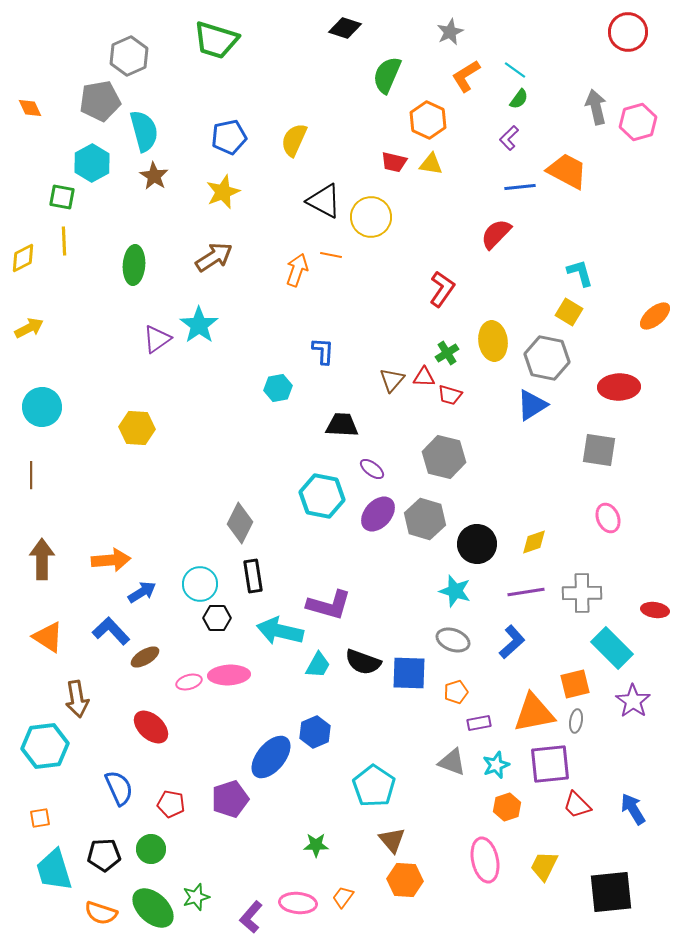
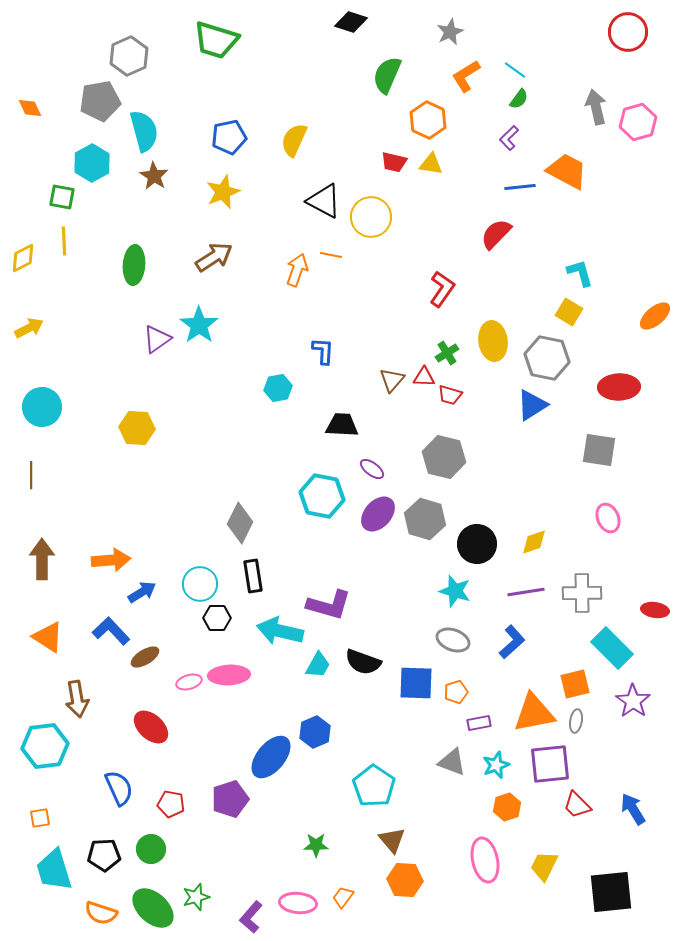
black diamond at (345, 28): moved 6 px right, 6 px up
blue square at (409, 673): moved 7 px right, 10 px down
